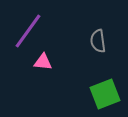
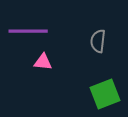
purple line: rotated 54 degrees clockwise
gray semicircle: rotated 15 degrees clockwise
